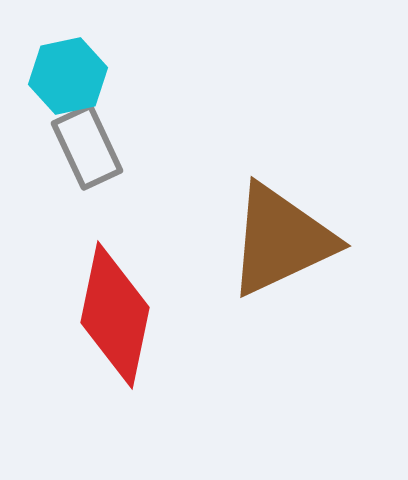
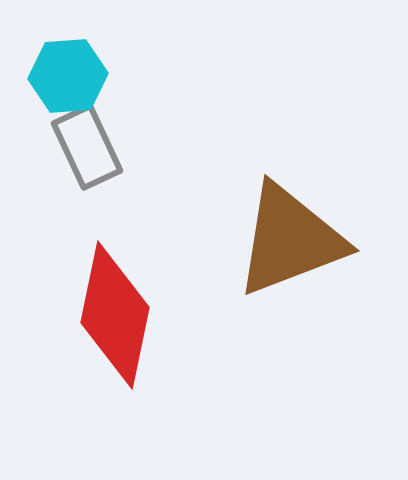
cyan hexagon: rotated 8 degrees clockwise
brown triangle: moved 9 px right; rotated 4 degrees clockwise
